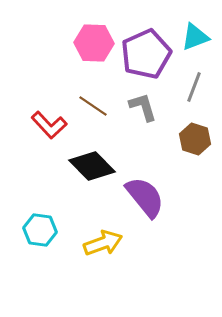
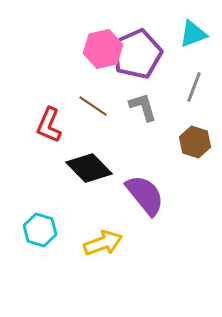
cyan triangle: moved 2 px left, 3 px up
pink hexagon: moved 9 px right, 6 px down; rotated 15 degrees counterclockwise
purple pentagon: moved 9 px left
red L-shape: rotated 66 degrees clockwise
brown hexagon: moved 3 px down
black diamond: moved 3 px left, 2 px down
purple semicircle: moved 2 px up
cyan hexagon: rotated 8 degrees clockwise
